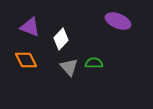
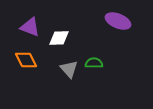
white diamond: moved 2 px left, 1 px up; rotated 45 degrees clockwise
gray triangle: moved 2 px down
